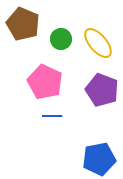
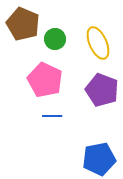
green circle: moved 6 px left
yellow ellipse: rotated 16 degrees clockwise
pink pentagon: moved 2 px up
